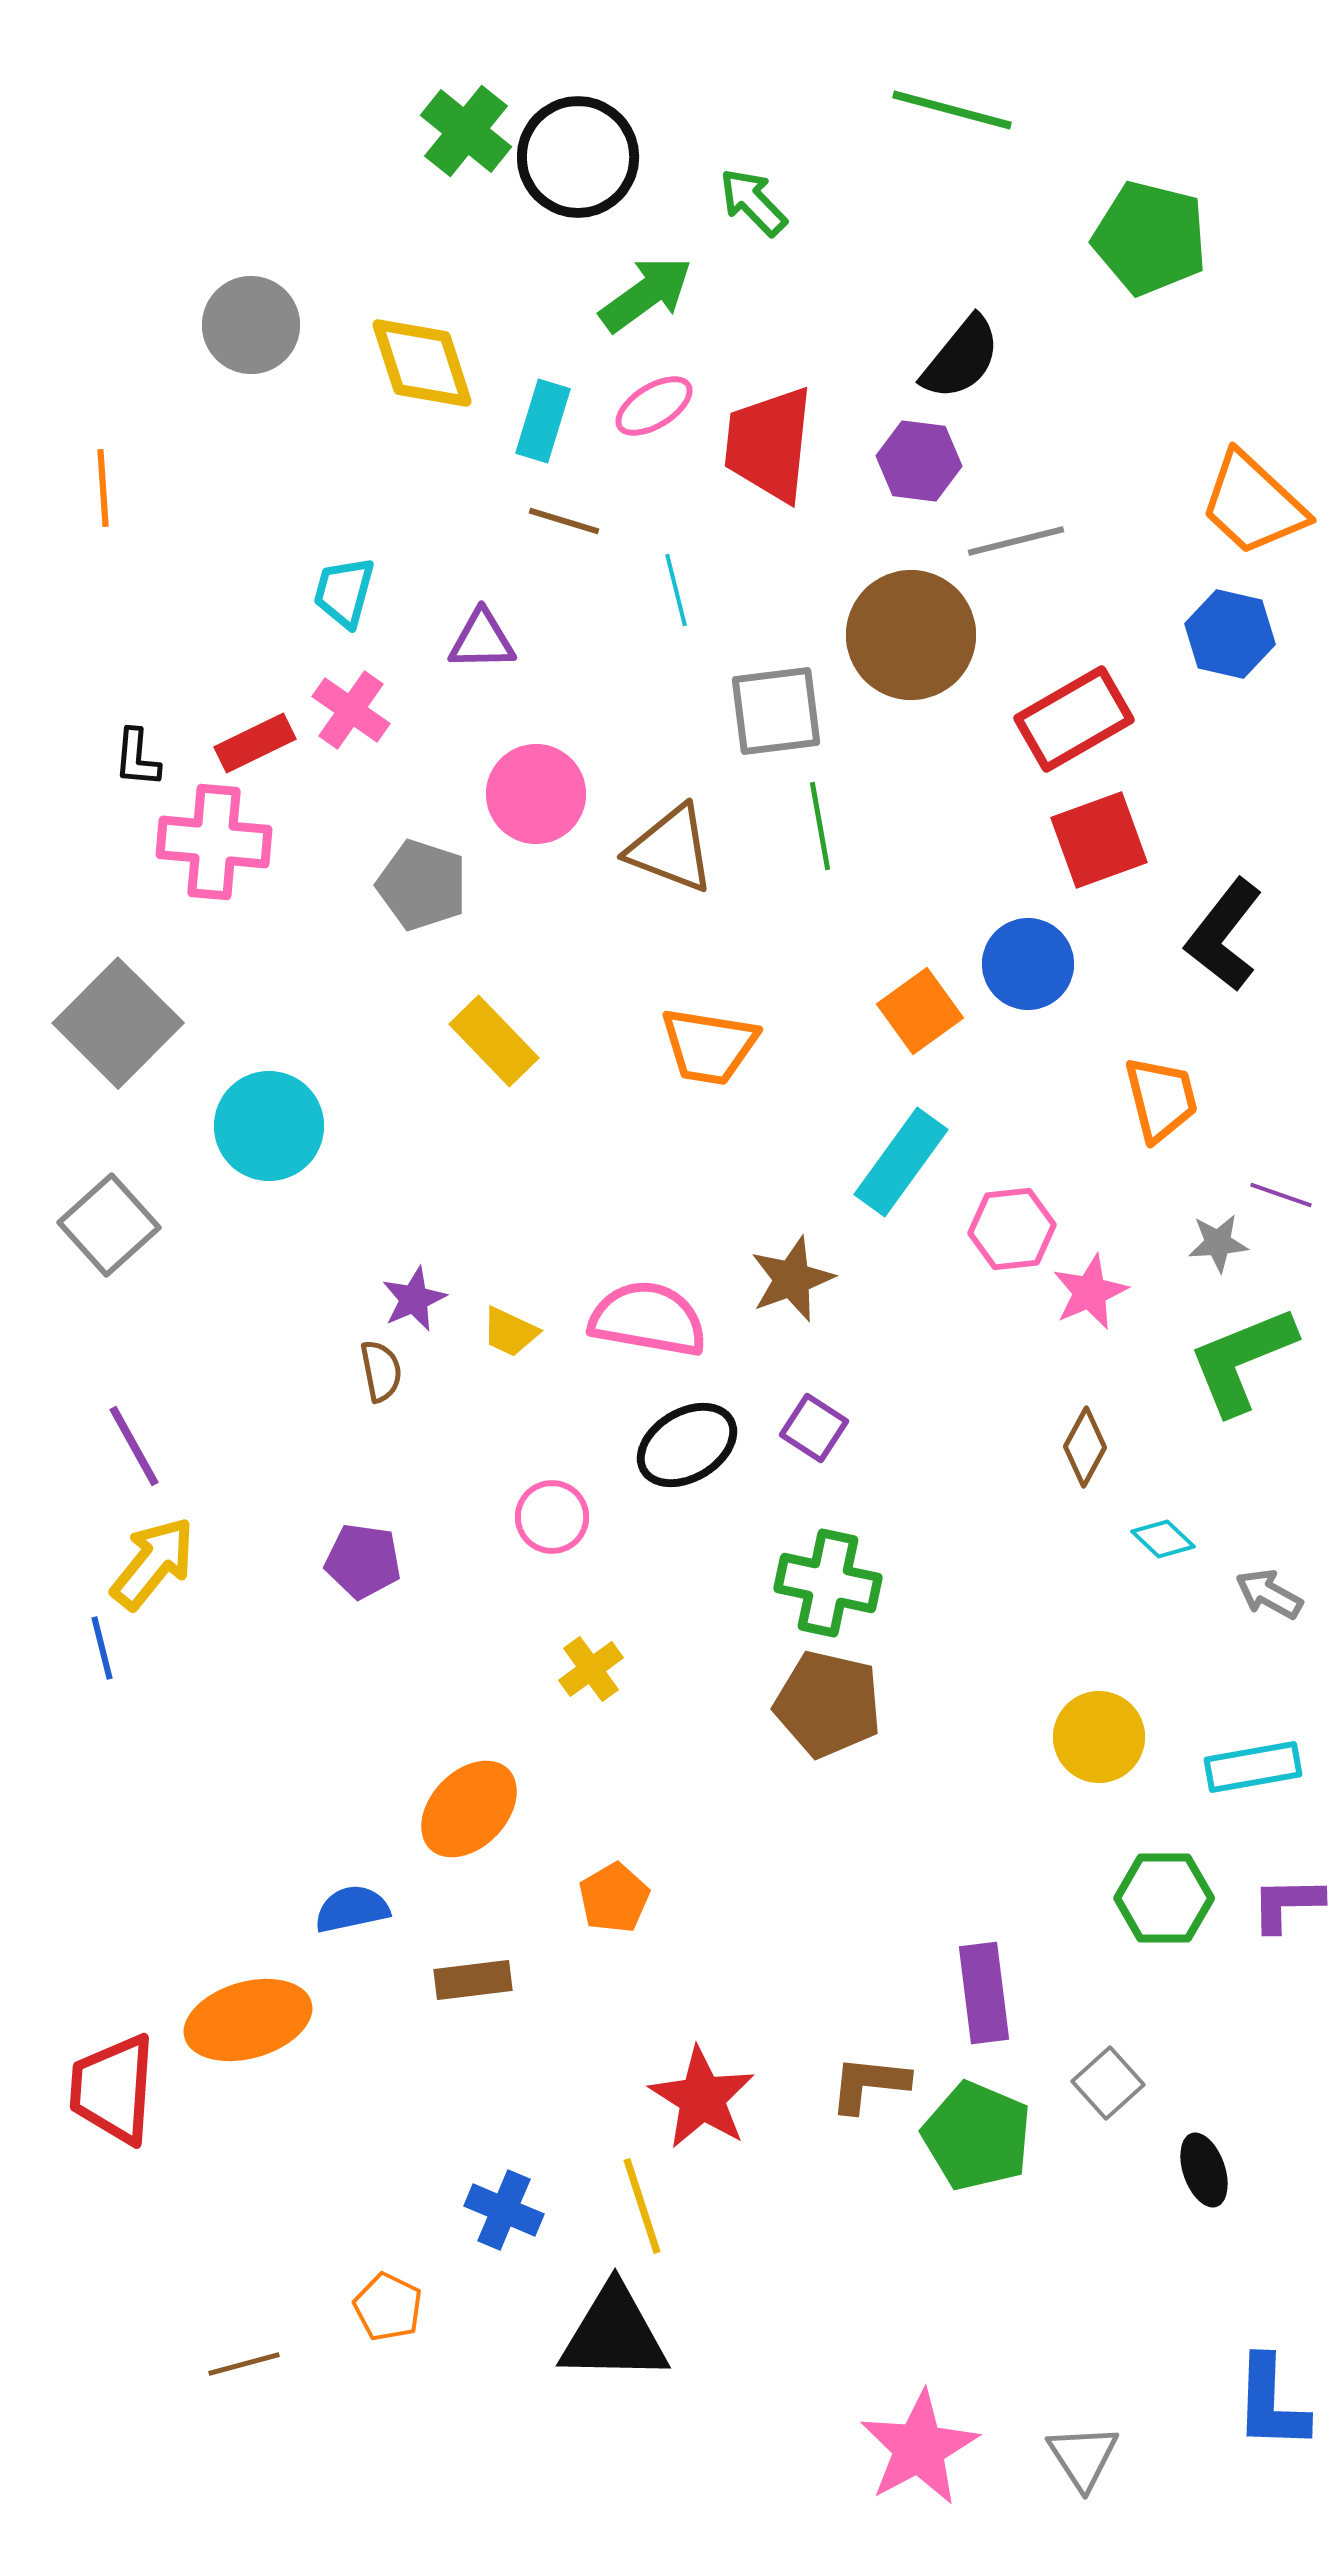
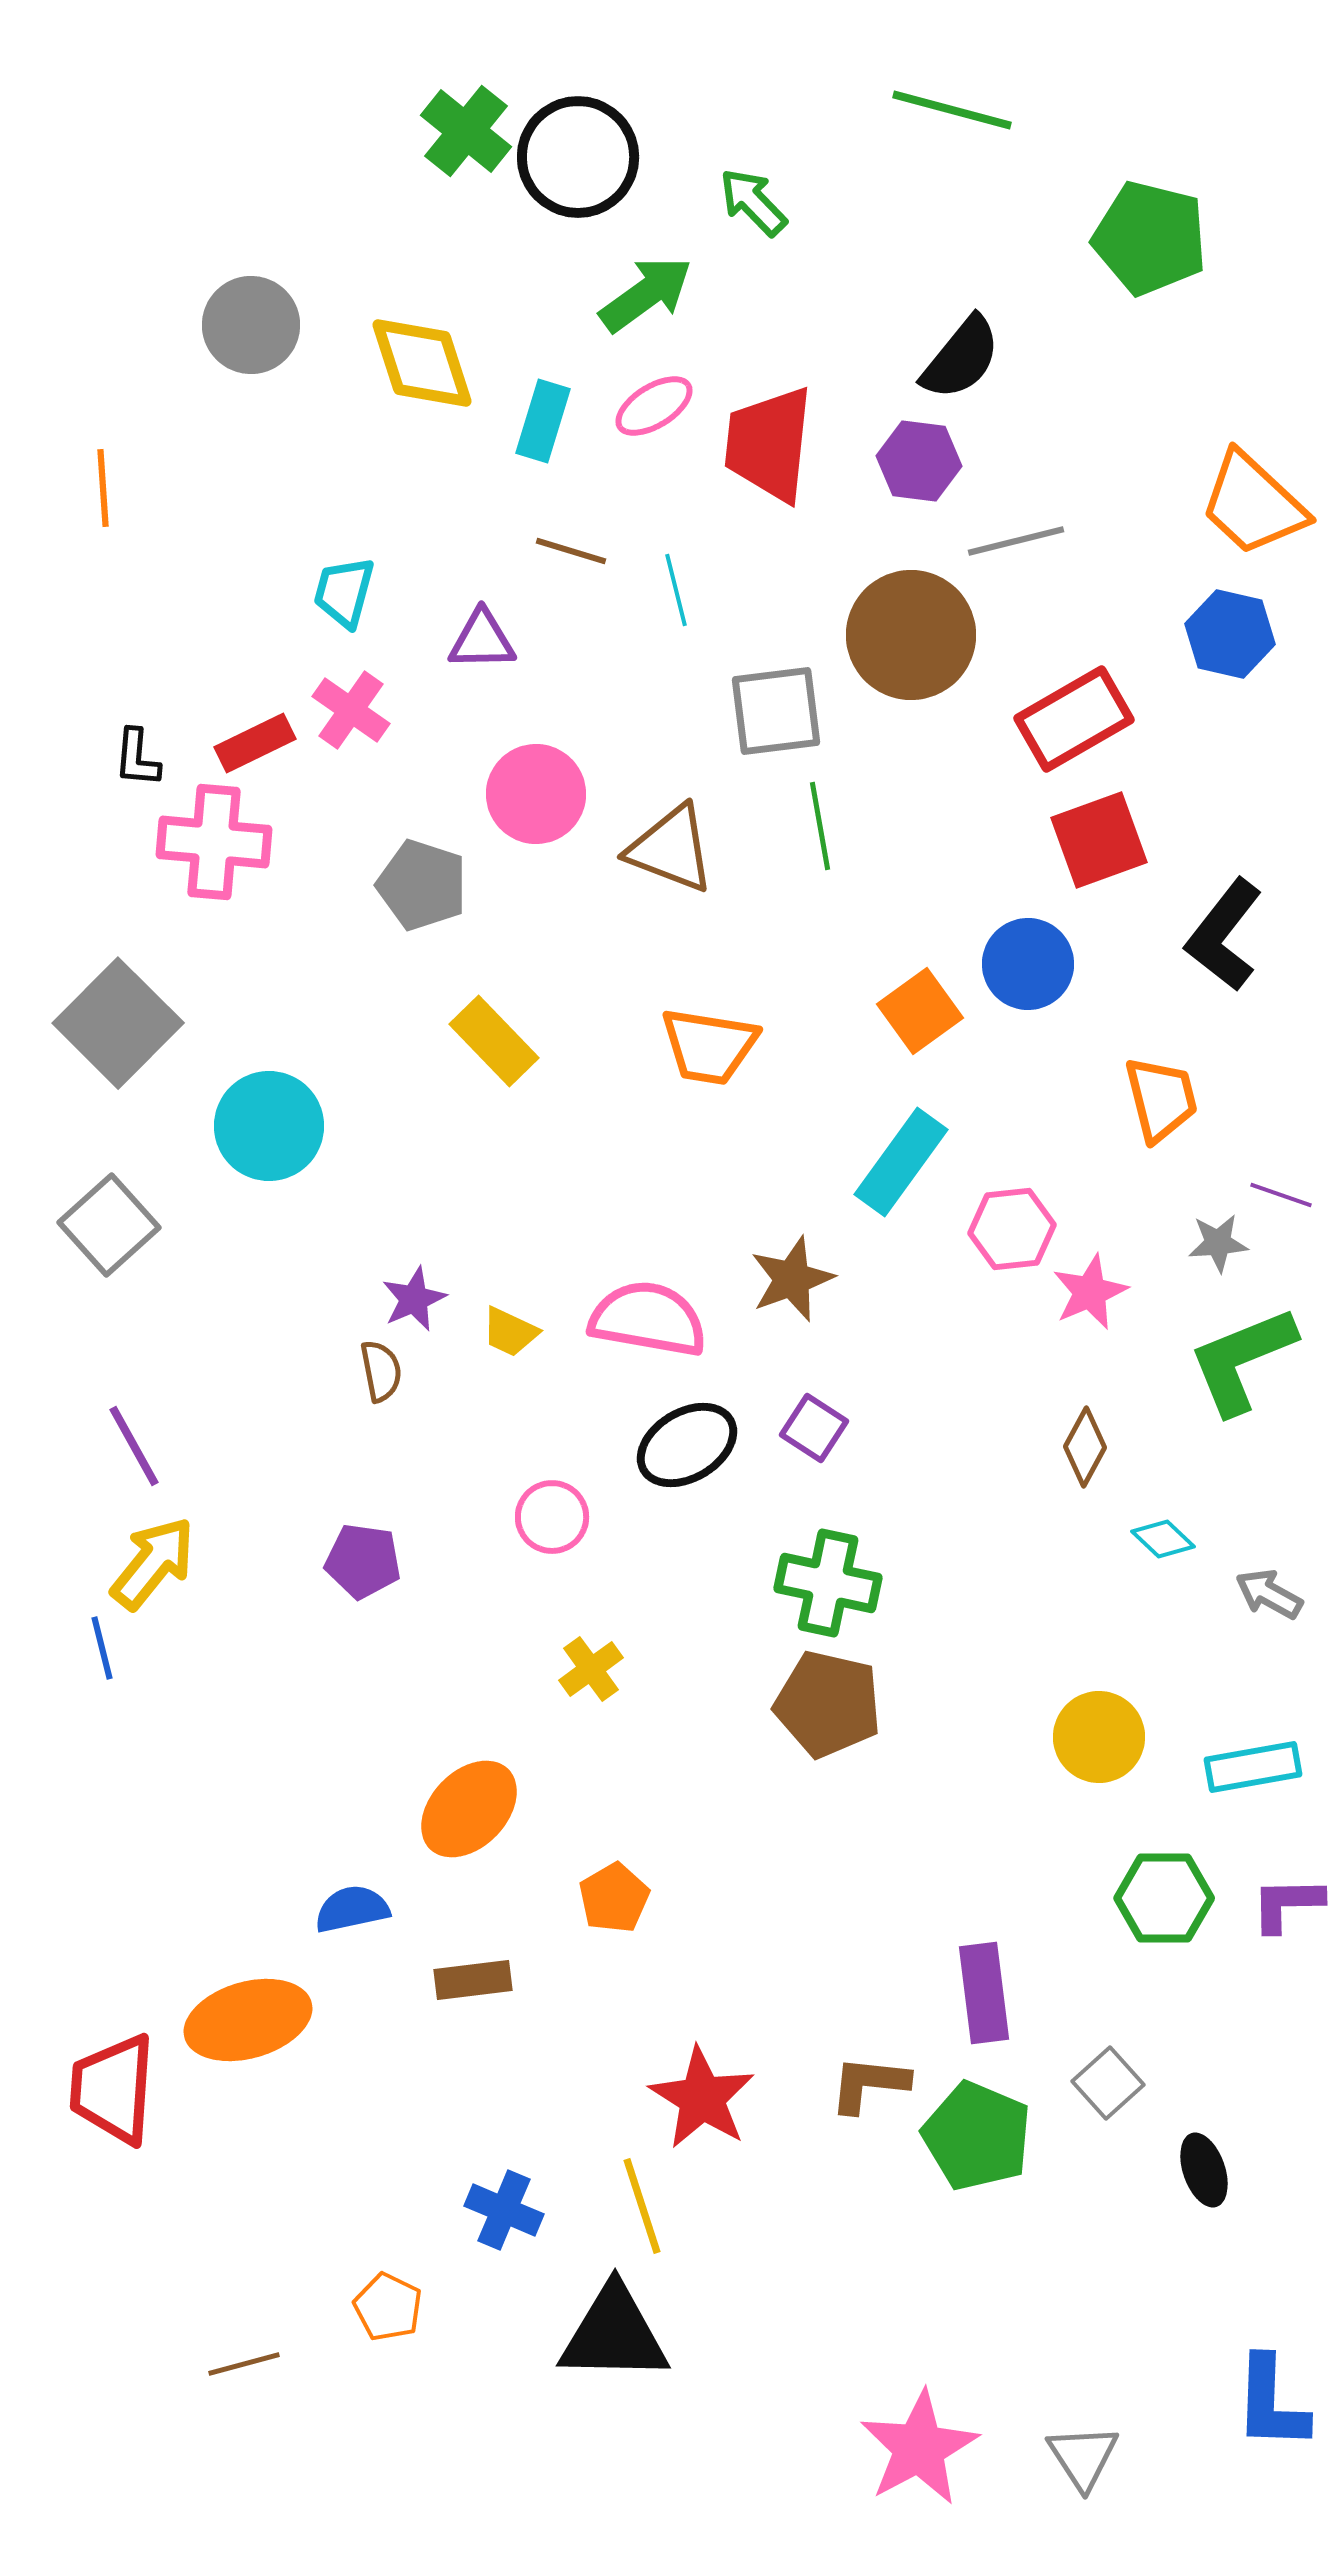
brown line at (564, 521): moved 7 px right, 30 px down
